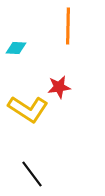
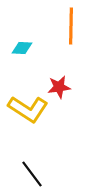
orange line: moved 3 px right
cyan diamond: moved 6 px right
